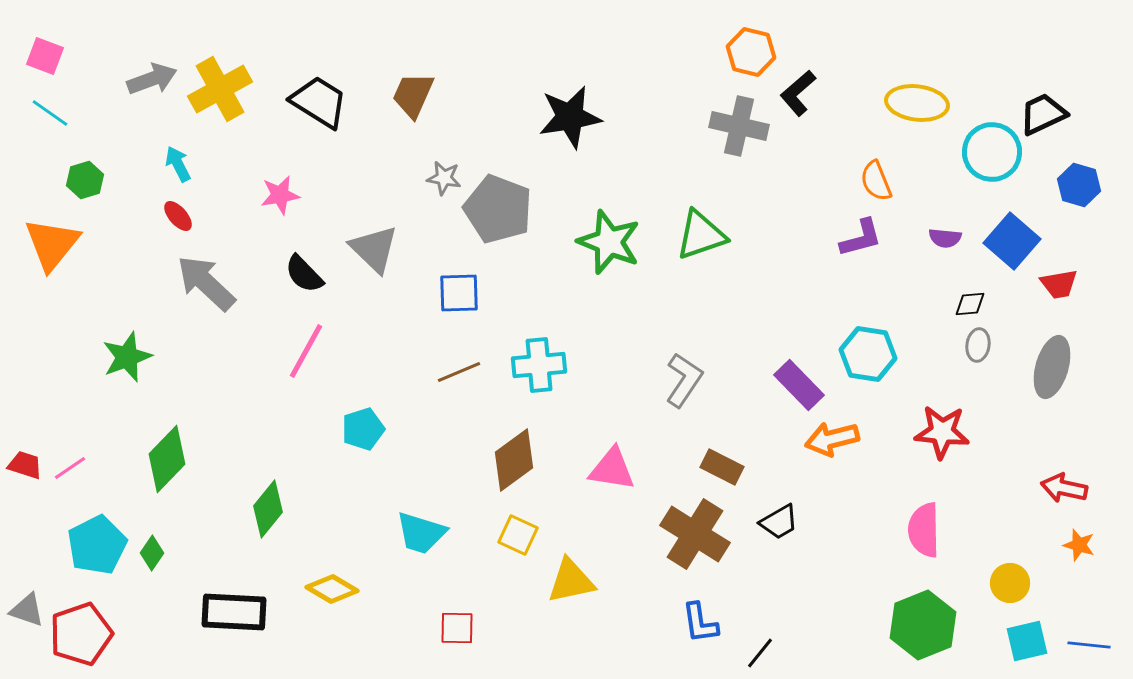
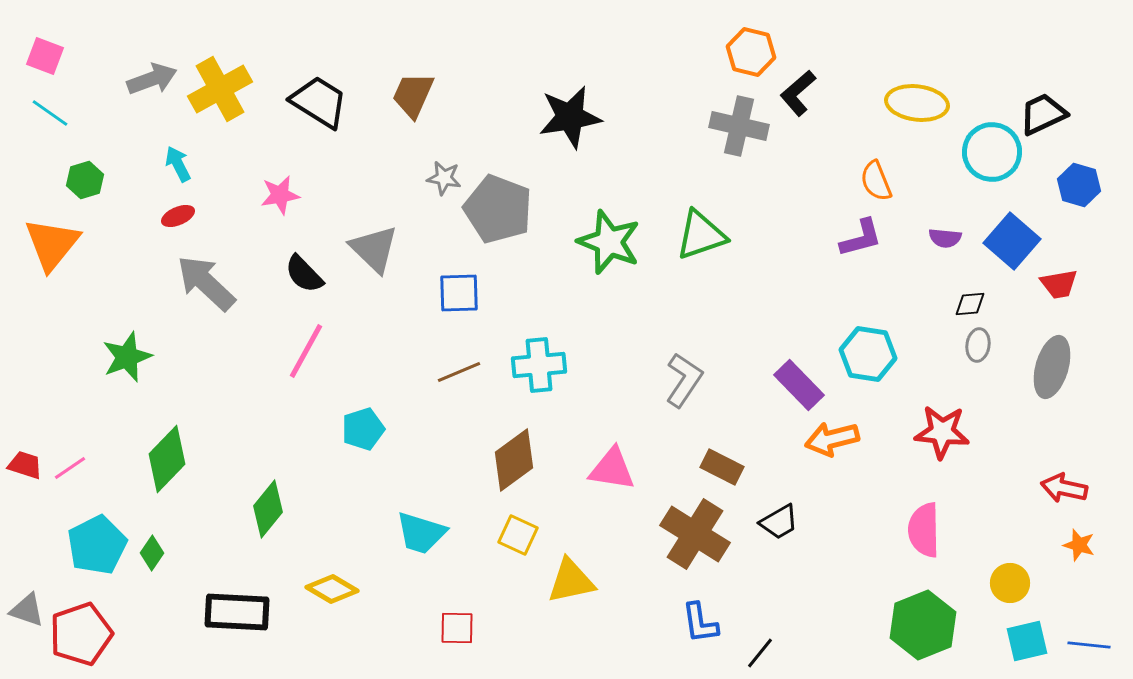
red ellipse at (178, 216): rotated 72 degrees counterclockwise
black rectangle at (234, 612): moved 3 px right
